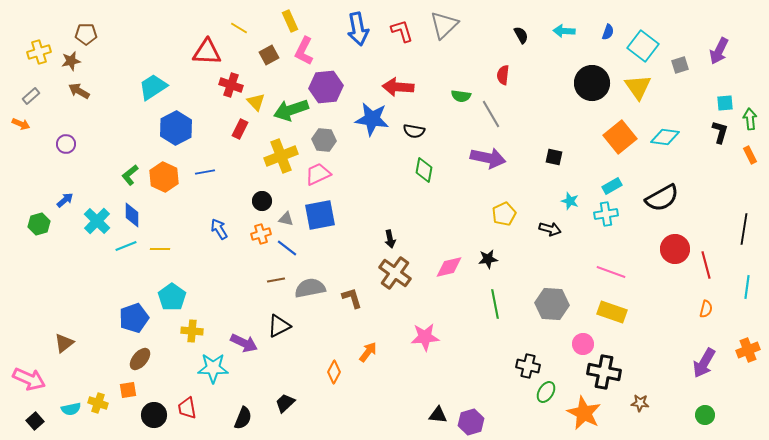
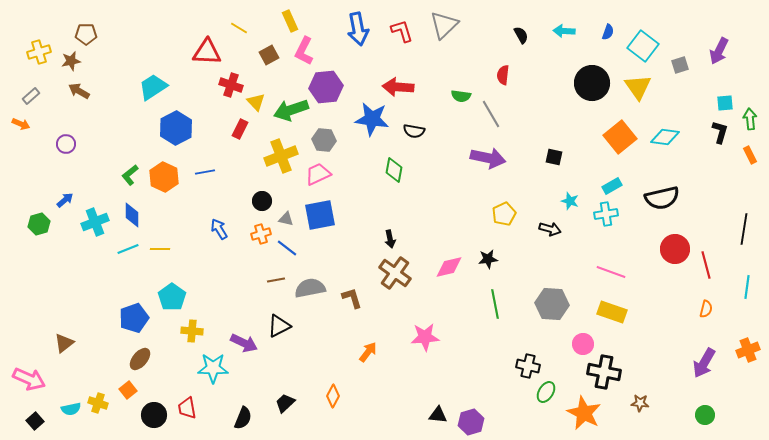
green diamond at (424, 170): moved 30 px left
black semicircle at (662, 198): rotated 16 degrees clockwise
cyan cross at (97, 221): moved 2 px left, 1 px down; rotated 24 degrees clockwise
cyan line at (126, 246): moved 2 px right, 3 px down
orange diamond at (334, 372): moved 1 px left, 24 px down
orange square at (128, 390): rotated 30 degrees counterclockwise
